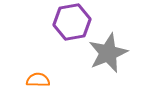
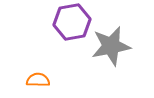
gray star: moved 3 px right, 7 px up; rotated 12 degrees clockwise
